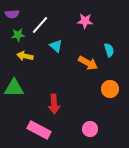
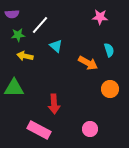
pink star: moved 15 px right, 4 px up
